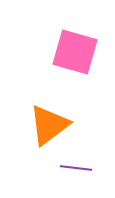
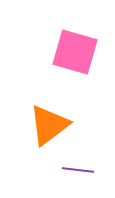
purple line: moved 2 px right, 2 px down
